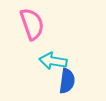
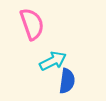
cyan arrow: rotated 144 degrees clockwise
